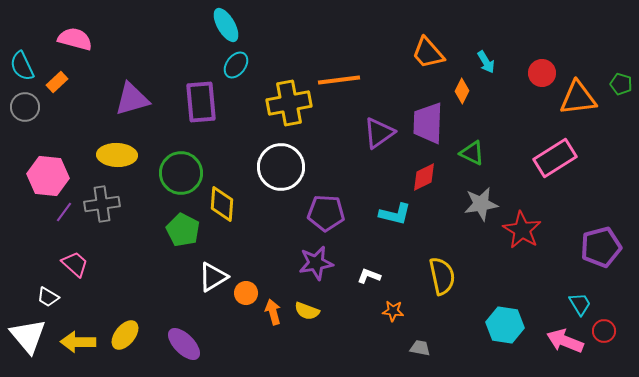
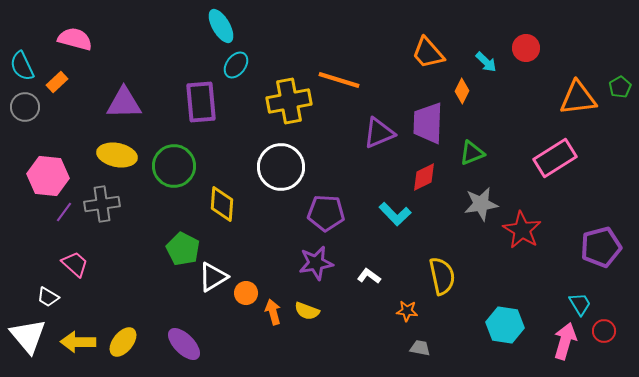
cyan ellipse at (226, 25): moved 5 px left, 1 px down
cyan arrow at (486, 62): rotated 15 degrees counterclockwise
red circle at (542, 73): moved 16 px left, 25 px up
orange line at (339, 80): rotated 24 degrees clockwise
green pentagon at (621, 84): moved 1 px left, 3 px down; rotated 25 degrees clockwise
purple triangle at (132, 99): moved 8 px left, 4 px down; rotated 15 degrees clockwise
yellow cross at (289, 103): moved 2 px up
purple triangle at (379, 133): rotated 12 degrees clockwise
green triangle at (472, 153): rotated 48 degrees counterclockwise
yellow ellipse at (117, 155): rotated 9 degrees clockwise
green circle at (181, 173): moved 7 px left, 7 px up
cyan L-shape at (395, 214): rotated 32 degrees clockwise
green pentagon at (183, 230): moved 19 px down
white L-shape at (369, 276): rotated 15 degrees clockwise
orange star at (393, 311): moved 14 px right
yellow ellipse at (125, 335): moved 2 px left, 7 px down
pink arrow at (565, 341): rotated 84 degrees clockwise
